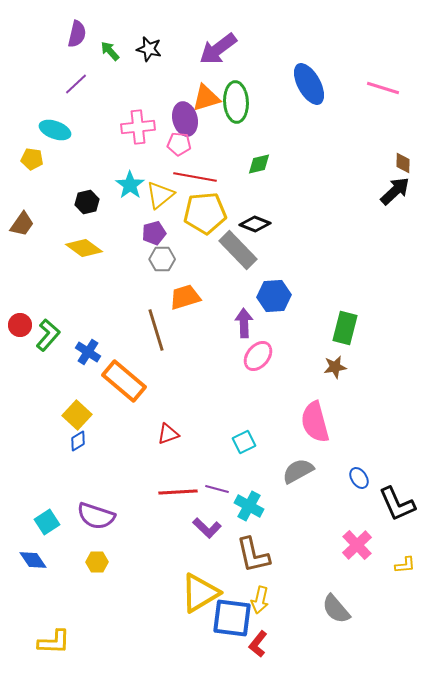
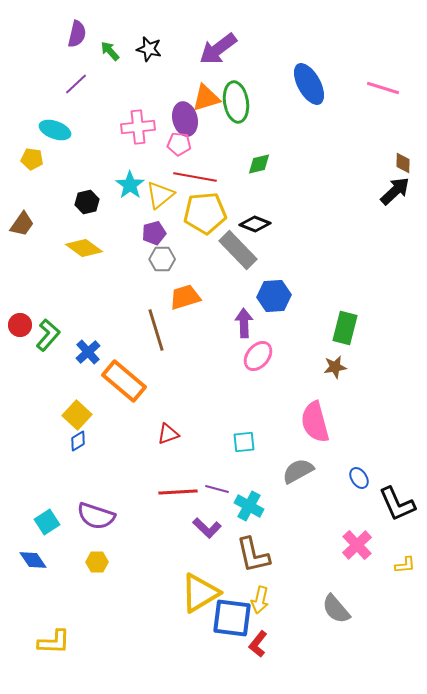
green ellipse at (236, 102): rotated 6 degrees counterclockwise
blue cross at (88, 352): rotated 15 degrees clockwise
cyan square at (244, 442): rotated 20 degrees clockwise
